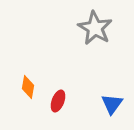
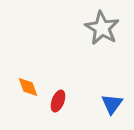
gray star: moved 7 px right
orange diamond: rotated 30 degrees counterclockwise
